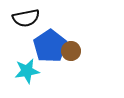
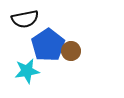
black semicircle: moved 1 px left, 1 px down
blue pentagon: moved 2 px left, 1 px up
